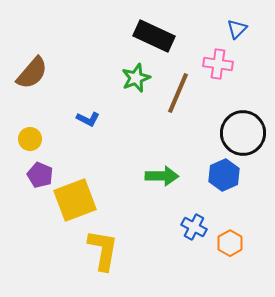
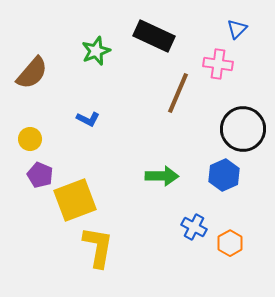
green star: moved 40 px left, 27 px up
black circle: moved 4 px up
yellow L-shape: moved 5 px left, 3 px up
